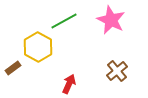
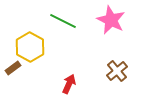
green line: moved 1 px left; rotated 56 degrees clockwise
yellow hexagon: moved 8 px left
